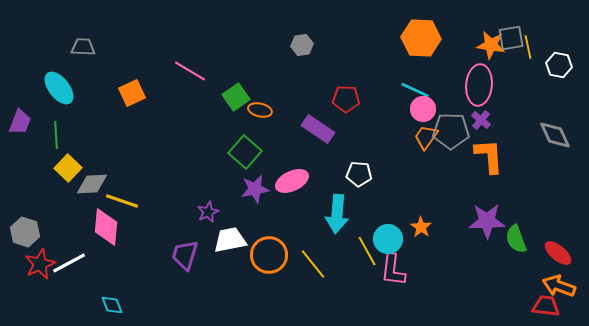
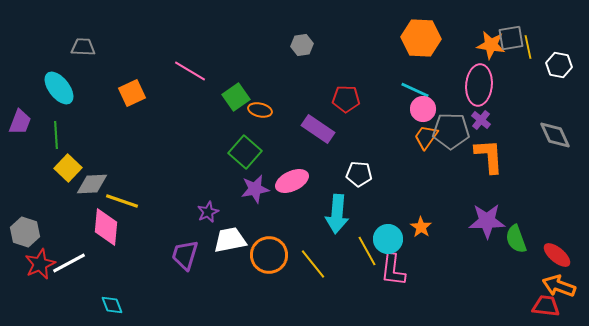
red ellipse at (558, 253): moved 1 px left, 2 px down
